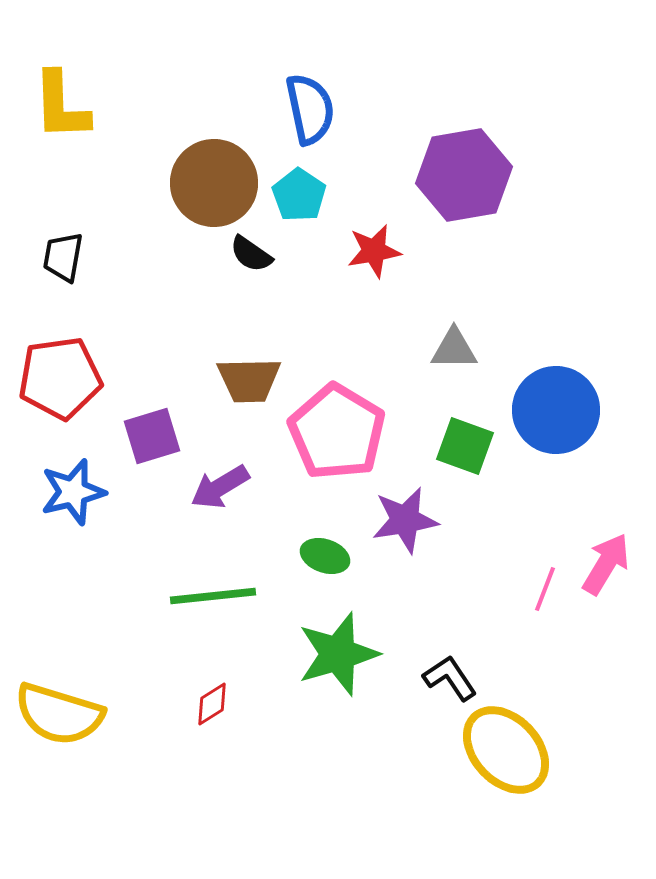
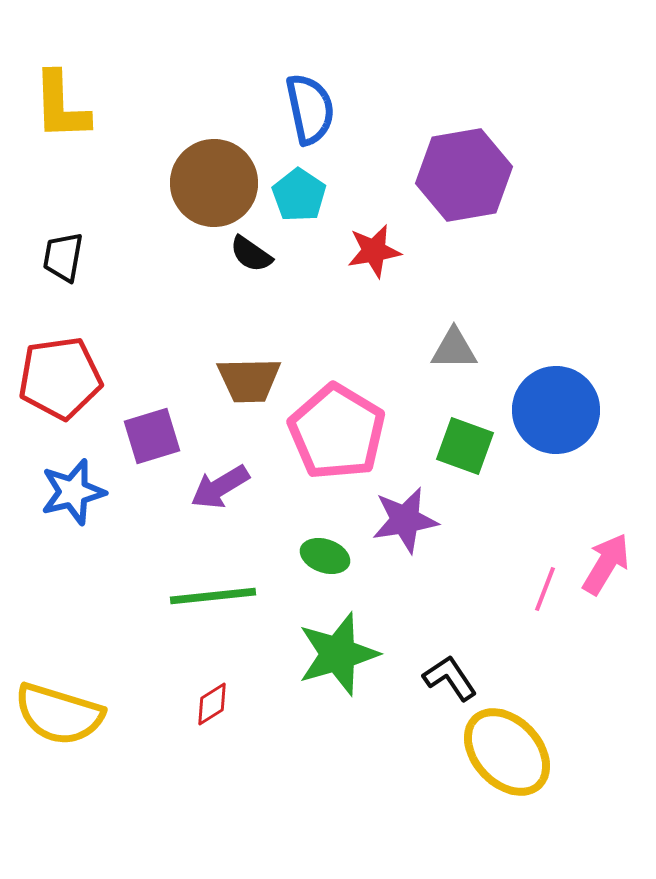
yellow ellipse: moved 1 px right, 2 px down
